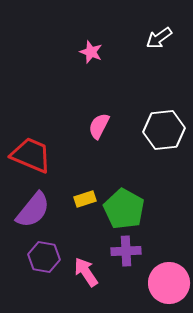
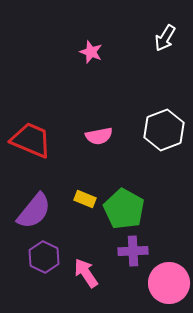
white arrow: moved 6 px right; rotated 24 degrees counterclockwise
pink semicircle: moved 10 px down; rotated 128 degrees counterclockwise
white hexagon: rotated 15 degrees counterclockwise
red trapezoid: moved 15 px up
yellow rectangle: rotated 40 degrees clockwise
purple semicircle: moved 1 px right, 1 px down
purple cross: moved 7 px right
purple hexagon: rotated 16 degrees clockwise
pink arrow: moved 1 px down
